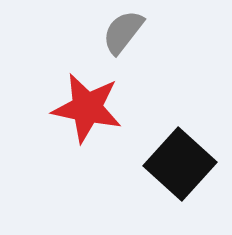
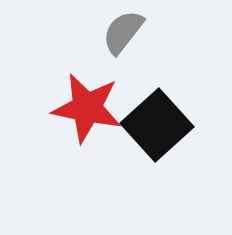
black square: moved 23 px left, 39 px up; rotated 6 degrees clockwise
